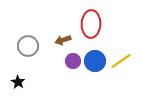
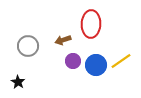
blue circle: moved 1 px right, 4 px down
